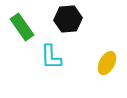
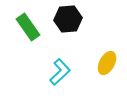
green rectangle: moved 6 px right
cyan L-shape: moved 9 px right, 15 px down; rotated 132 degrees counterclockwise
